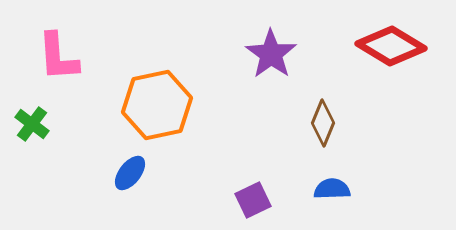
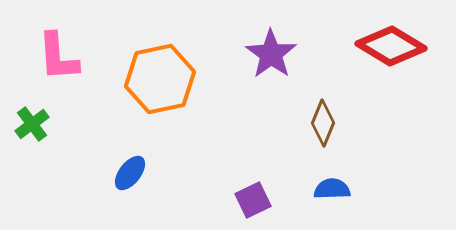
orange hexagon: moved 3 px right, 26 px up
green cross: rotated 16 degrees clockwise
